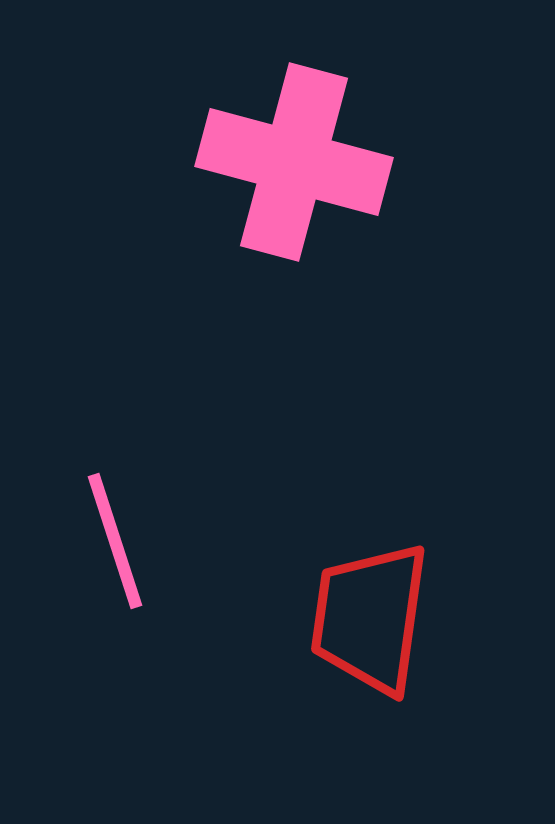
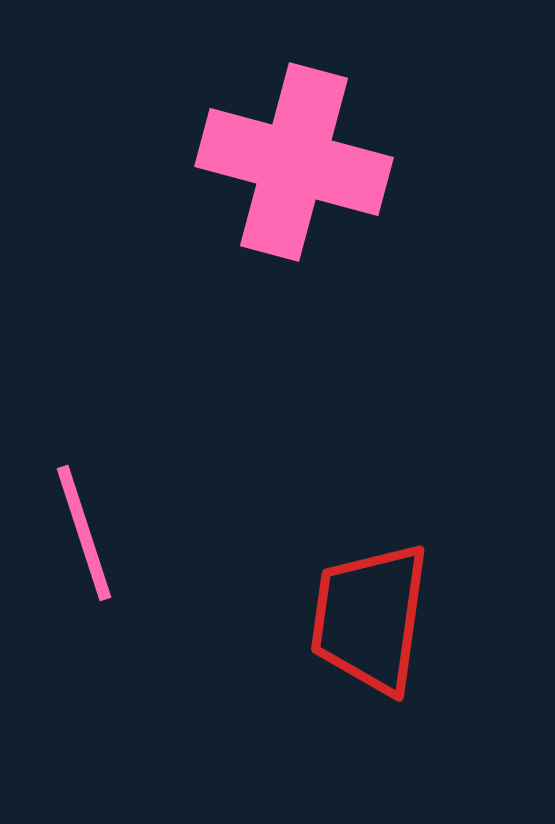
pink line: moved 31 px left, 8 px up
